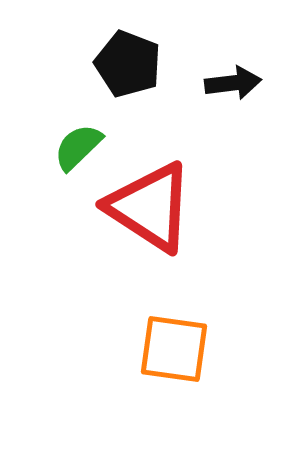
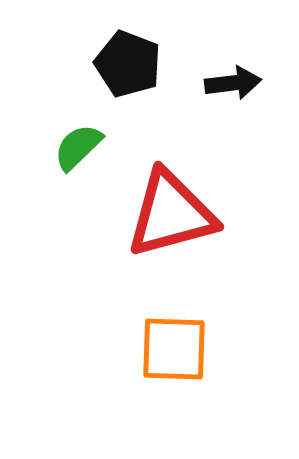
red triangle: moved 21 px right, 7 px down; rotated 48 degrees counterclockwise
orange square: rotated 6 degrees counterclockwise
